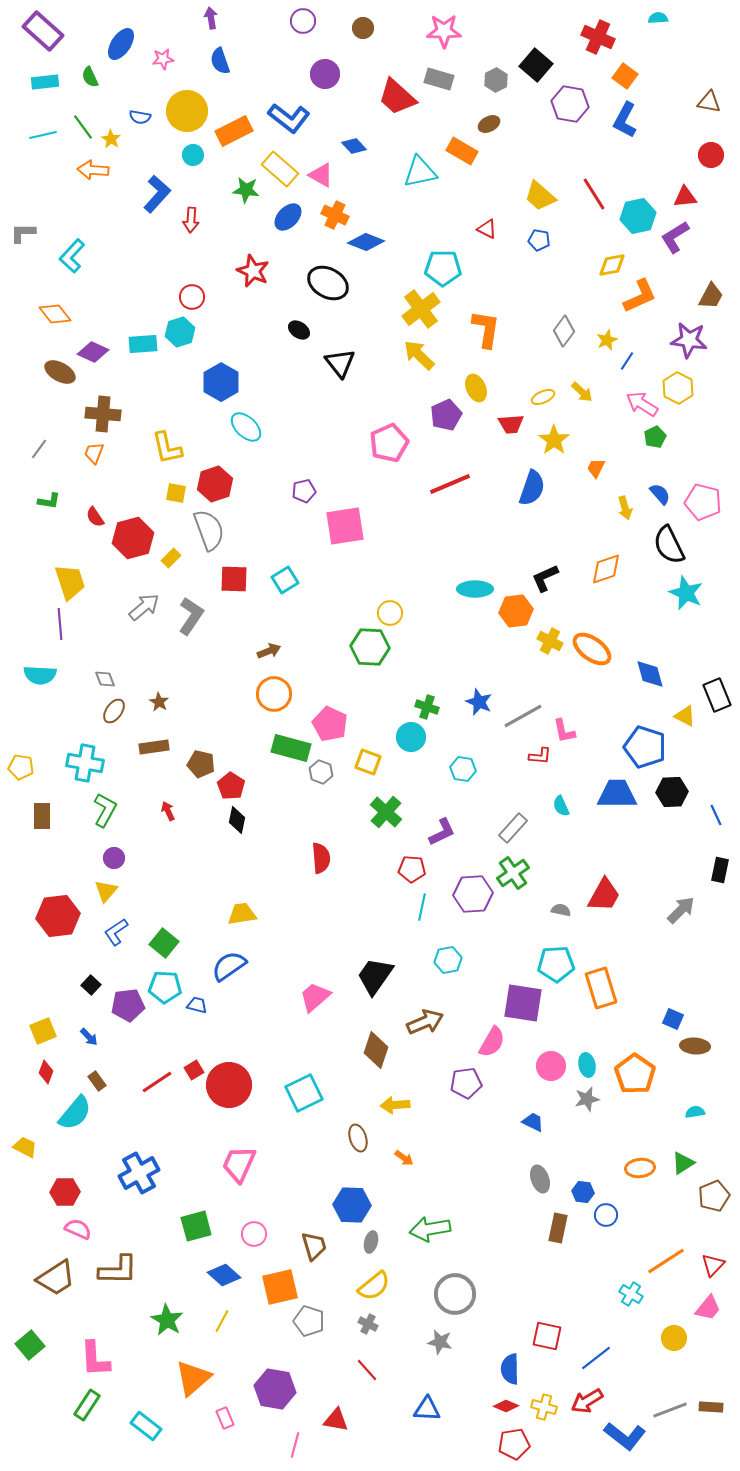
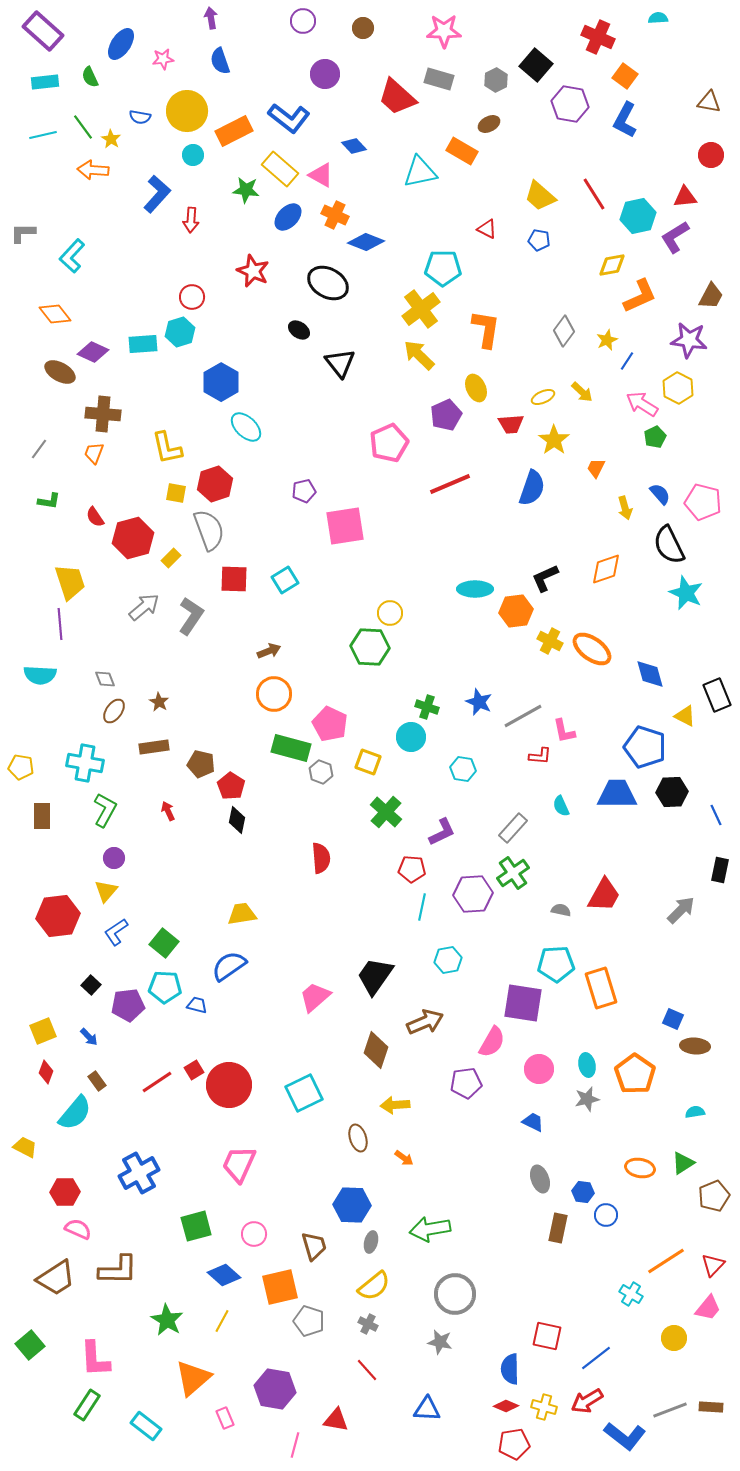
pink circle at (551, 1066): moved 12 px left, 3 px down
orange ellipse at (640, 1168): rotated 16 degrees clockwise
